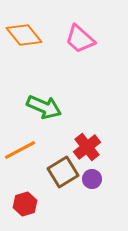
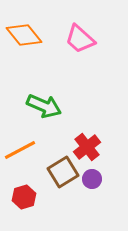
green arrow: moved 1 px up
red hexagon: moved 1 px left, 7 px up
